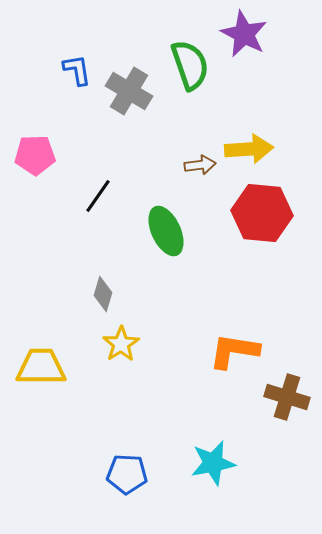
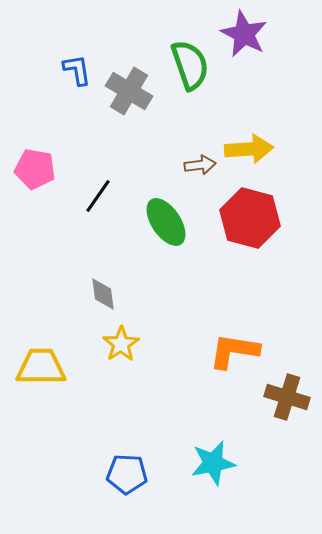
pink pentagon: moved 14 px down; rotated 12 degrees clockwise
red hexagon: moved 12 px left, 5 px down; rotated 10 degrees clockwise
green ellipse: moved 9 px up; rotated 9 degrees counterclockwise
gray diamond: rotated 24 degrees counterclockwise
